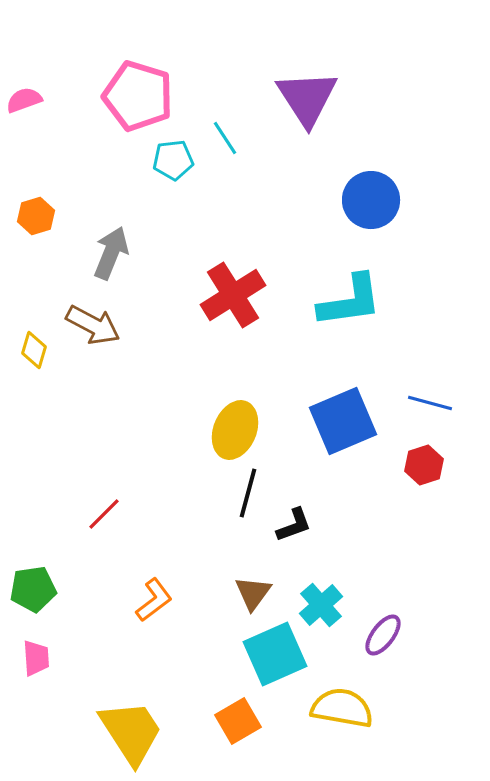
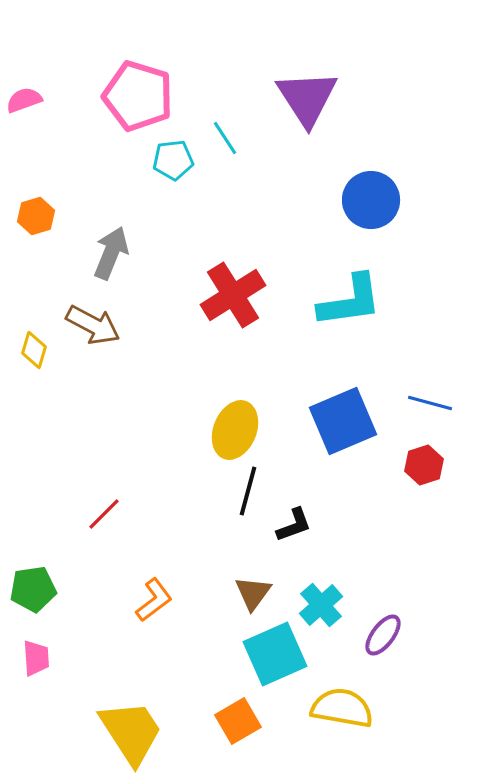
black line: moved 2 px up
